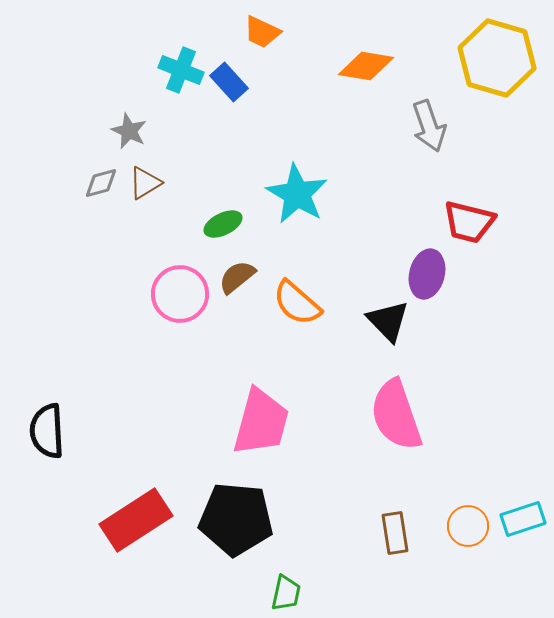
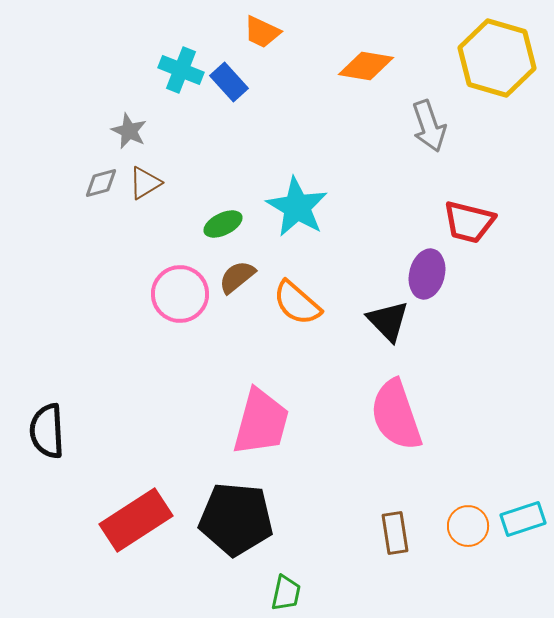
cyan star: moved 13 px down
